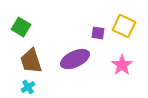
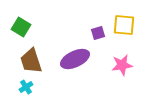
yellow square: moved 1 px up; rotated 20 degrees counterclockwise
purple square: rotated 24 degrees counterclockwise
pink star: rotated 25 degrees clockwise
cyan cross: moved 2 px left
